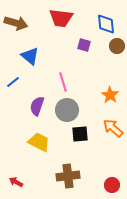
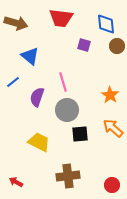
purple semicircle: moved 9 px up
